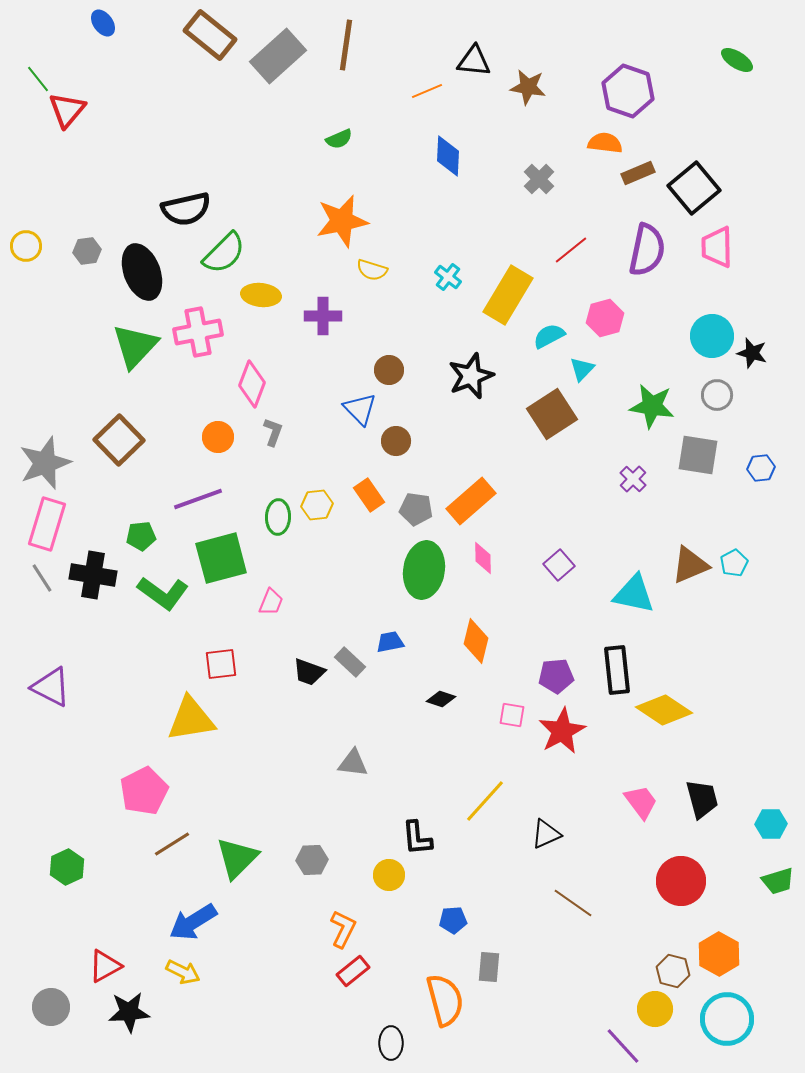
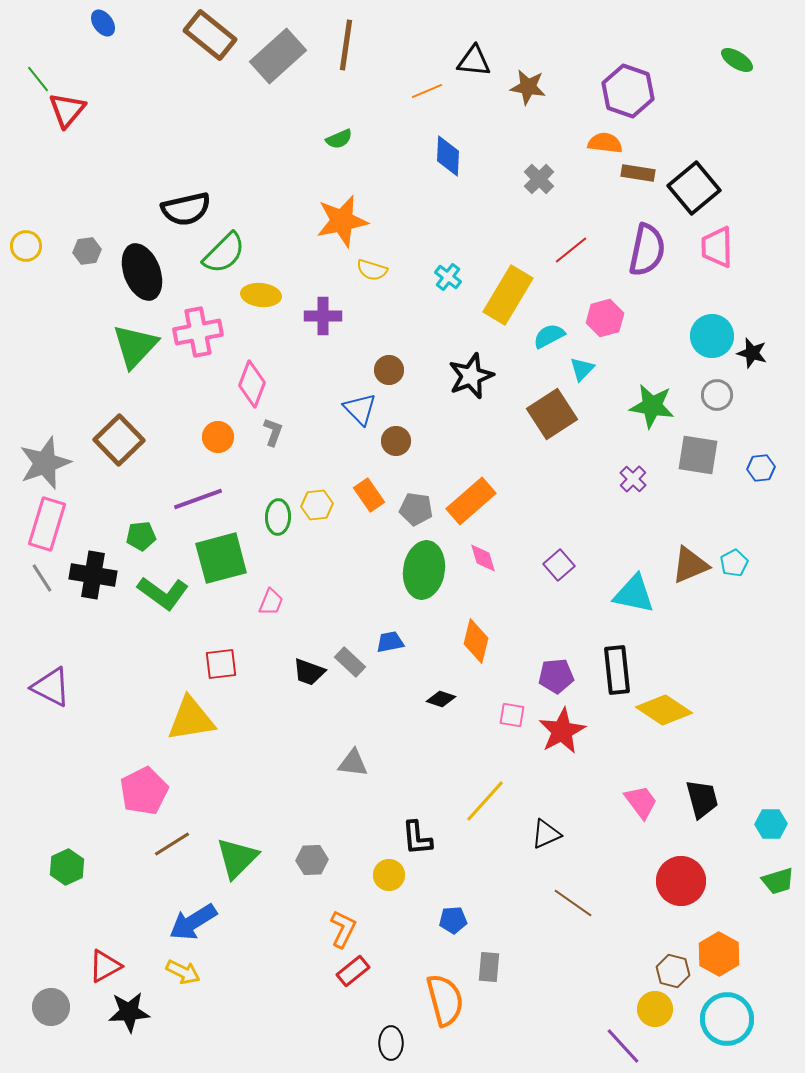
brown rectangle at (638, 173): rotated 32 degrees clockwise
pink diamond at (483, 558): rotated 16 degrees counterclockwise
